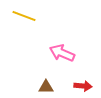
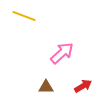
pink arrow: rotated 115 degrees clockwise
red arrow: rotated 36 degrees counterclockwise
